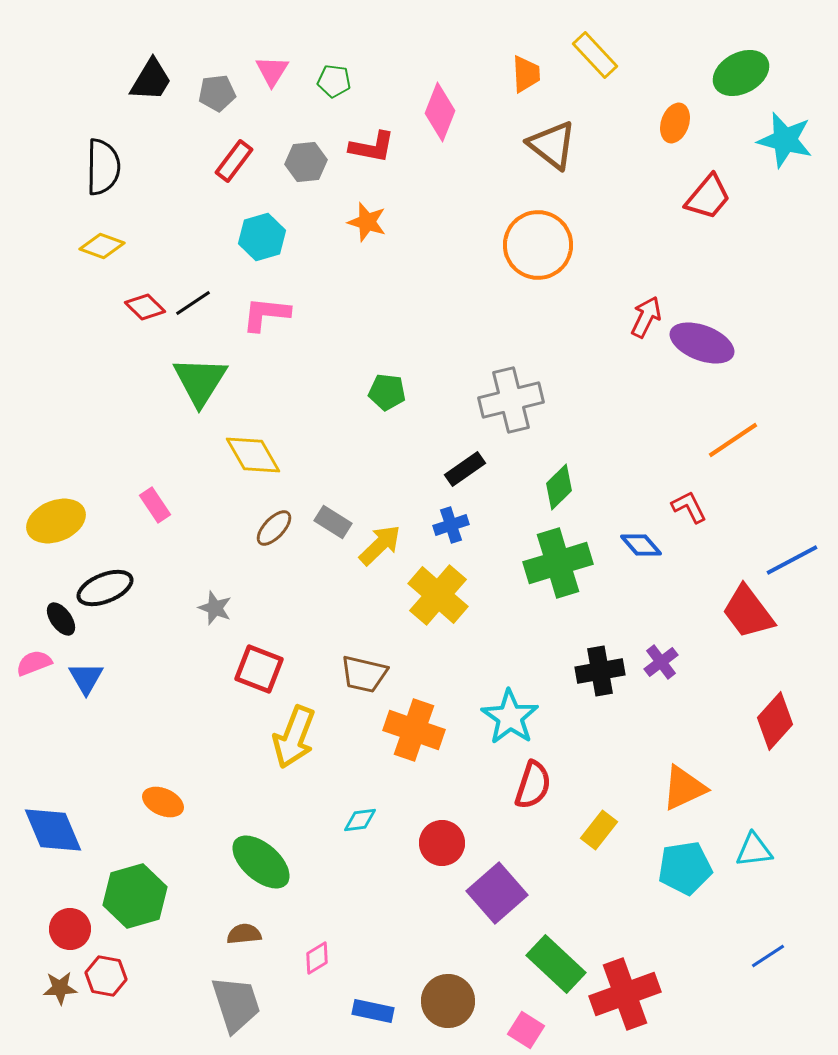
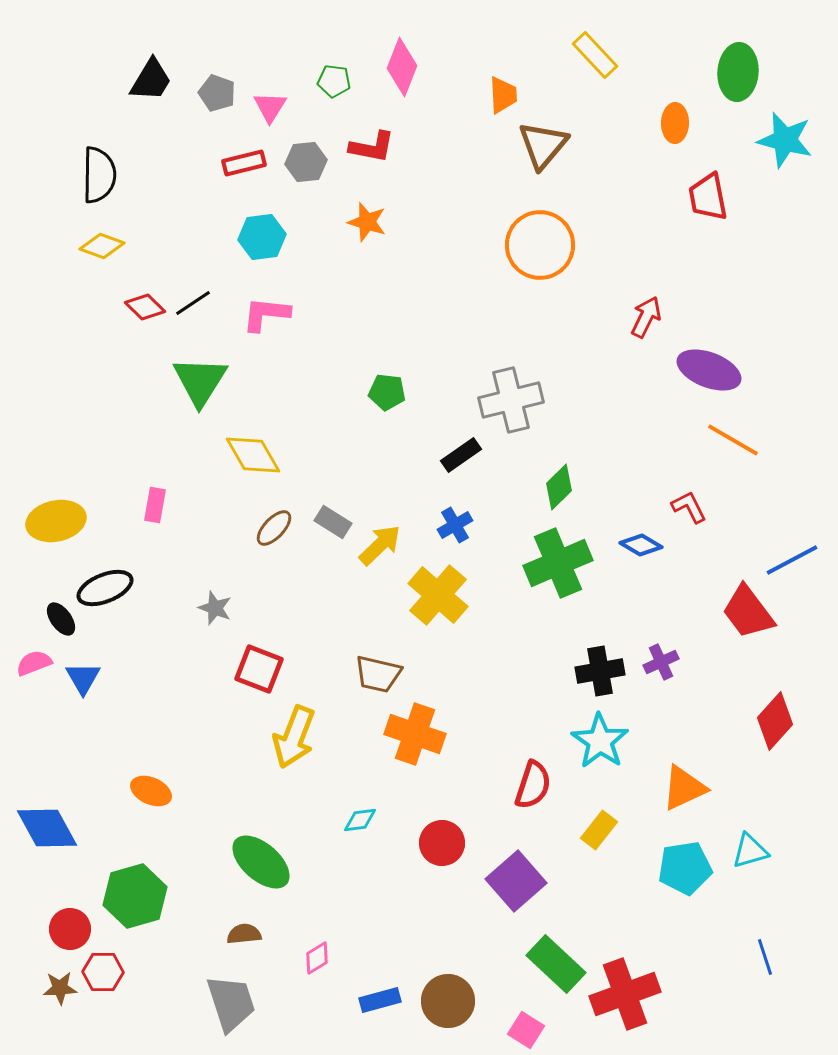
pink triangle at (272, 71): moved 2 px left, 36 px down
green ellipse at (741, 73): moved 3 px left, 1 px up; rotated 58 degrees counterclockwise
orange trapezoid at (526, 74): moved 23 px left, 21 px down
gray pentagon at (217, 93): rotated 27 degrees clockwise
pink diamond at (440, 112): moved 38 px left, 45 px up
orange ellipse at (675, 123): rotated 18 degrees counterclockwise
brown triangle at (552, 145): moved 9 px left; rotated 32 degrees clockwise
red rectangle at (234, 161): moved 10 px right, 2 px down; rotated 39 degrees clockwise
black semicircle at (103, 167): moved 4 px left, 8 px down
red trapezoid at (708, 197): rotated 129 degrees clockwise
cyan hexagon at (262, 237): rotated 9 degrees clockwise
orange circle at (538, 245): moved 2 px right
purple ellipse at (702, 343): moved 7 px right, 27 px down
orange line at (733, 440): rotated 64 degrees clockwise
black rectangle at (465, 469): moved 4 px left, 14 px up
pink rectangle at (155, 505): rotated 44 degrees clockwise
yellow ellipse at (56, 521): rotated 10 degrees clockwise
blue cross at (451, 525): moved 4 px right; rotated 12 degrees counterclockwise
blue diamond at (641, 545): rotated 18 degrees counterclockwise
green cross at (558, 563): rotated 6 degrees counterclockwise
purple cross at (661, 662): rotated 12 degrees clockwise
brown trapezoid at (364, 674): moved 14 px right
blue triangle at (86, 678): moved 3 px left
cyan star at (510, 717): moved 90 px right, 24 px down
orange cross at (414, 730): moved 1 px right, 4 px down
orange ellipse at (163, 802): moved 12 px left, 11 px up
blue diamond at (53, 830): moved 6 px left, 2 px up; rotated 6 degrees counterclockwise
cyan triangle at (754, 850): moved 4 px left, 1 px down; rotated 9 degrees counterclockwise
purple square at (497, 893): moved 19 px right, 12 px up
blue line at (768, 956): moved 3 px left, 1 px down; rotated 75 degrees counterclockwise
red hexagon at (106, 976): moved 3 px left, 4 px up; rotated 9 degrees counterclockwise
gray trapezoid at (236, 1004): moved 5 px left, 1 px up
blue rectangle at (373, 1011): moved 7 px right, 11 px up; rotated 27 degrees counterclockwise
